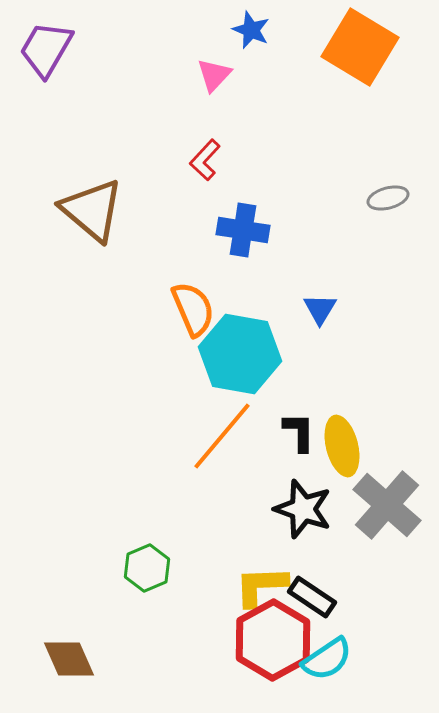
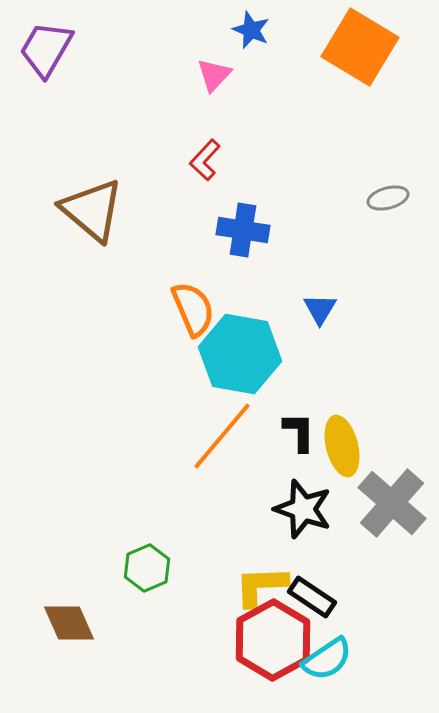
gray cross: moved 5 px right, 2 px up
brown diamond: moved 36 px up
